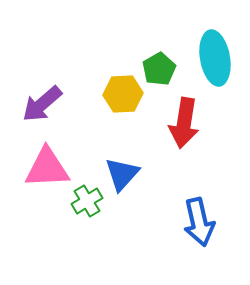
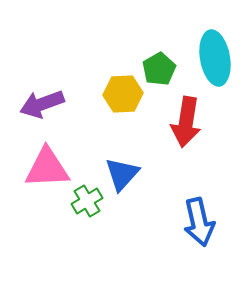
purple arrow: rotated 21 degrees clockwise
red arrow: moved 2 px right, 1 px up
